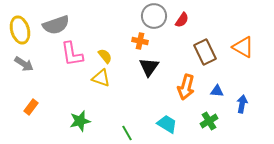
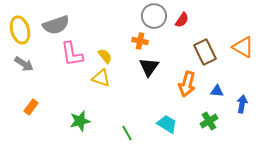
orange arrow: moved 1 px right, 3 px up
